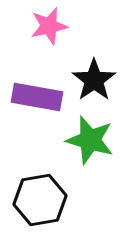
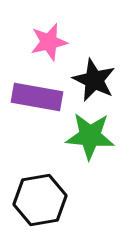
pink star: moved 16 px down
black star: rotated 12 degrees counterclockwise
green star: moved 4 px up; rotated 12 degrees counterclockwise
